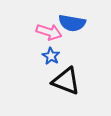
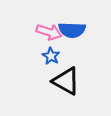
blue semicircle: moved 7 px down; rotated 8 degrees counterclockwise
black triangle: rotated 8 degrees clockwise
